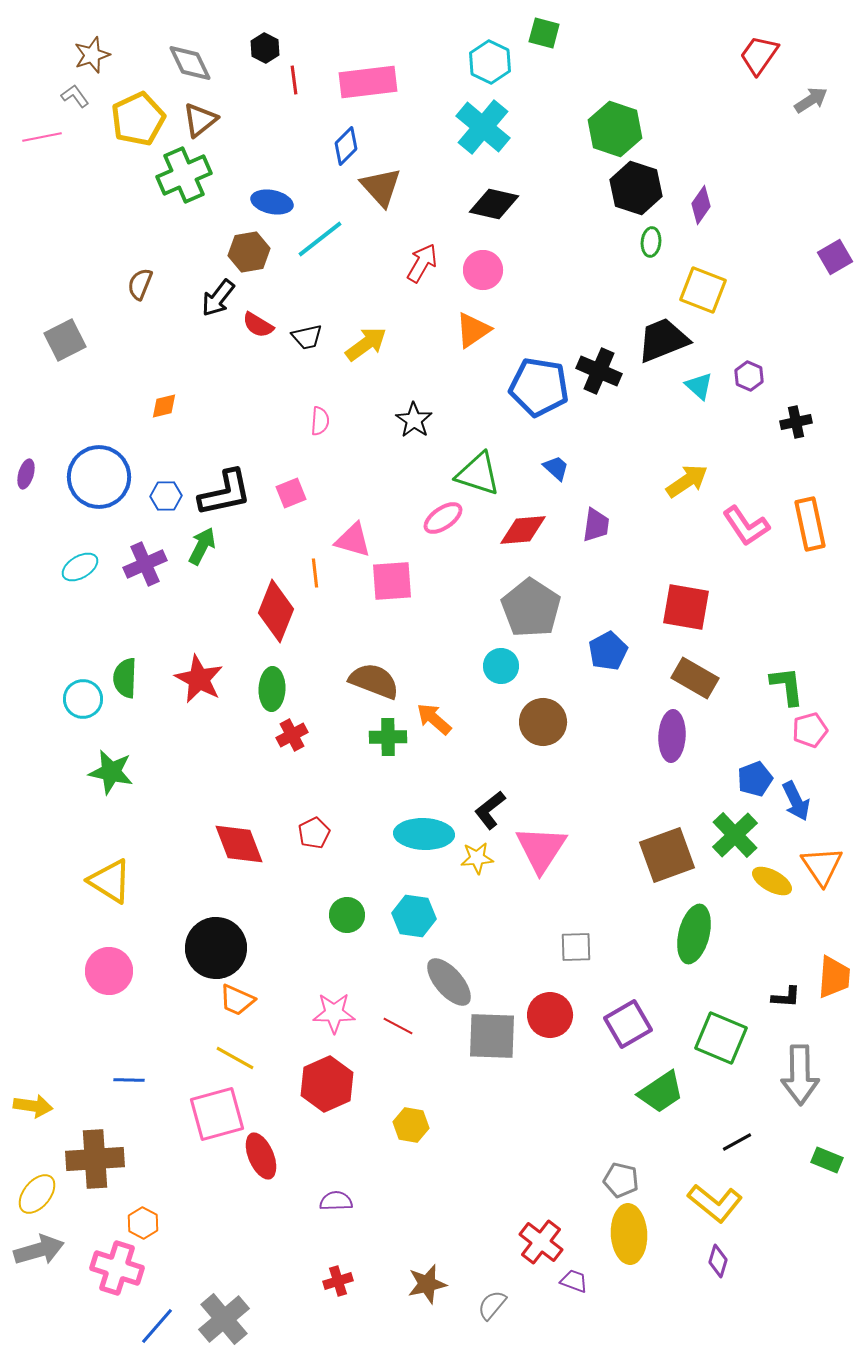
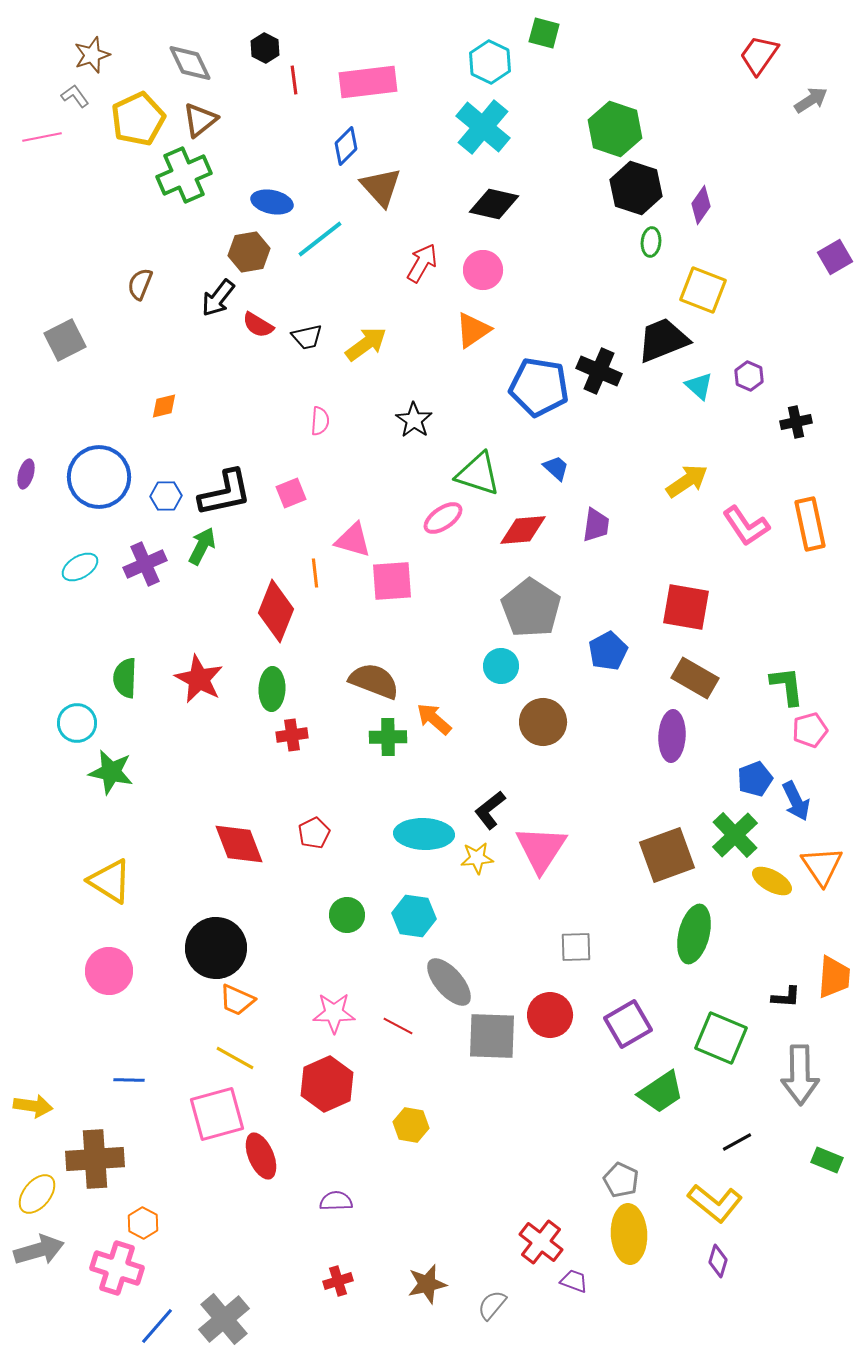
cyan circle at (83, 699): moved 6 px left, 24 px down
red cross at (292, 735): rotated 20 degrees clockwise
gray pentagon at (621, 1180): rotated 12 degrees clockwise
